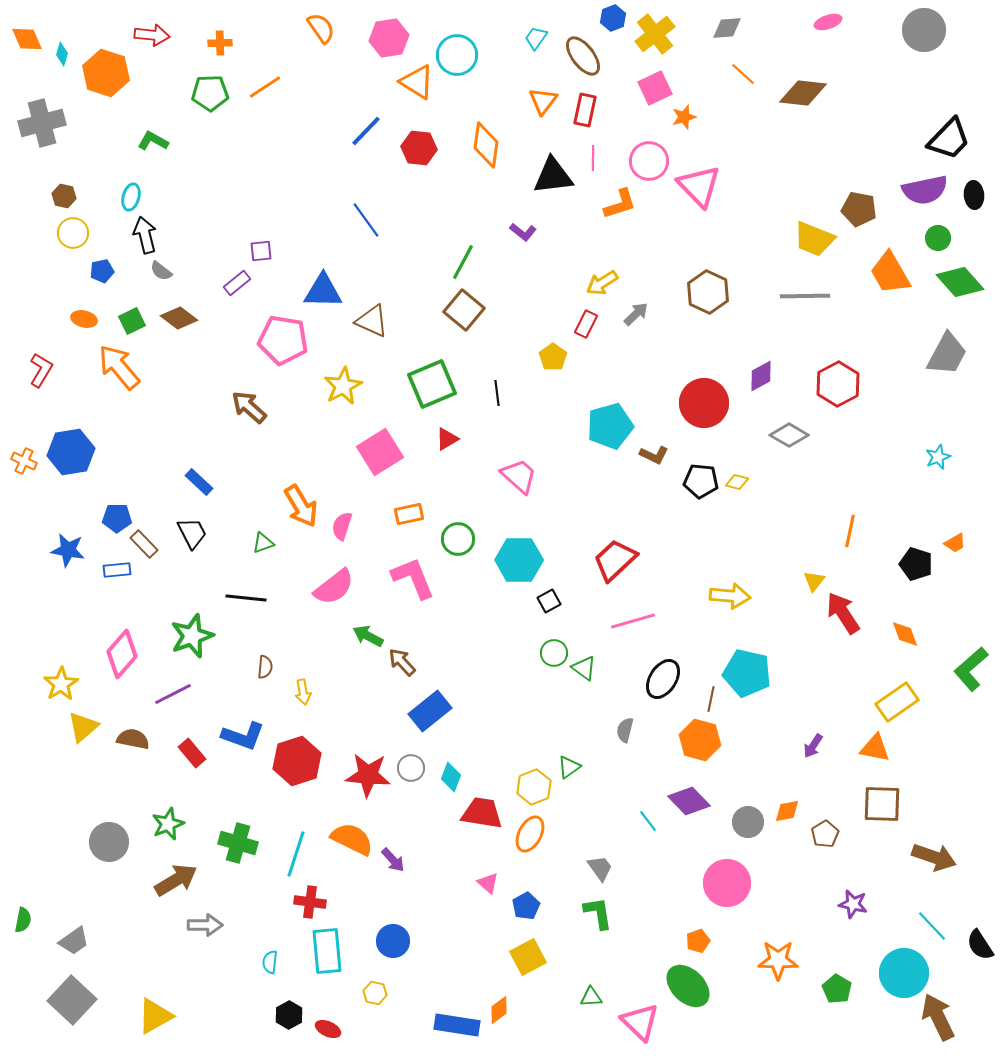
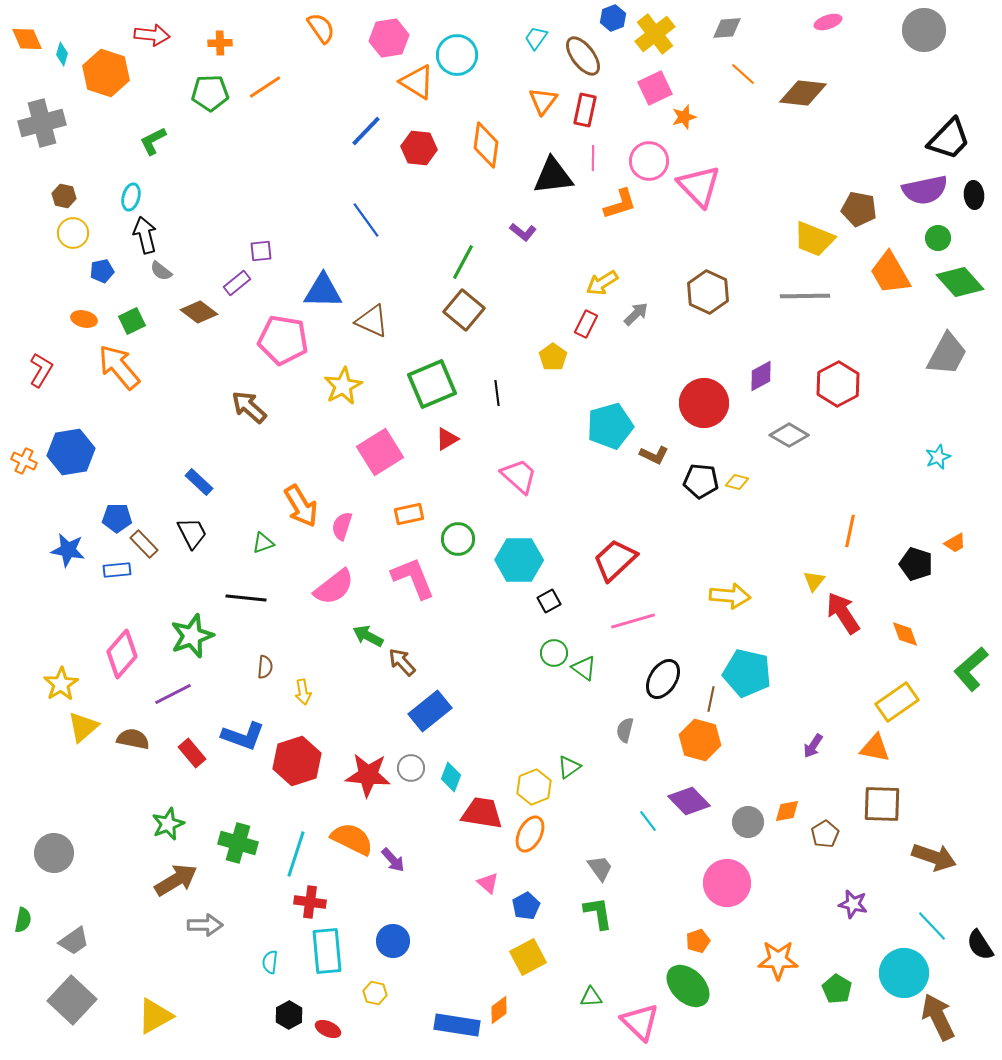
green L-shape at (153, 141): rotated 56 degrees counterclockwise
brown diamond at (179, 318): moved 20 px right, 6 px up
gray circle at (109, 842): moved 55 px left, 11 px down
